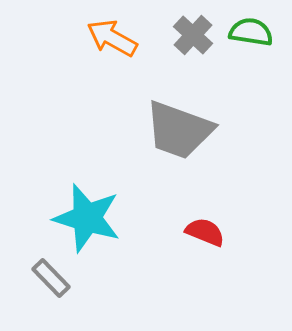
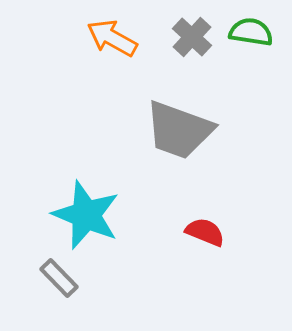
gray cross: moved 1 px left, 2 px down
cyan star: moved 1 px left, 3 px up; rotated 6 degrees clockwise
gray rectangle: moved 8 px right
